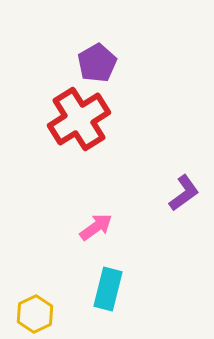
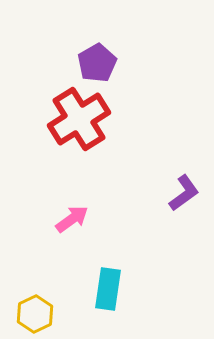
pink arrow: moved 24 px left, 8 px up
cyan rectangle: rotated 6 degrees counterclockwise
